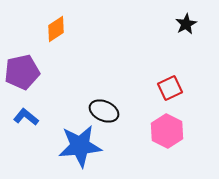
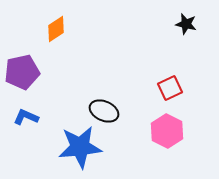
black star: rotated 30 degrees counterclockwise
blue L-shape: rotated 15 degrees counterclockwise
blue star: moved 1 px down
